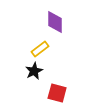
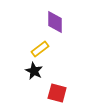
black star: rotated 18 degrees counterclockwise
